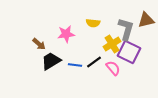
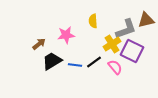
yellow semicircle: moved 2 px up; rotated 80 degrees clockwise
gray L-shape: rotated 55 degrees clockwise
pink star: moved 1 px down
brown arrow: rotated 80 degrees counterclockwise
purple square: moved 3 px right, 1 px up
black trapezoid: moved 1 px right
pink semicircle: moved 2 px right, 1 px up
